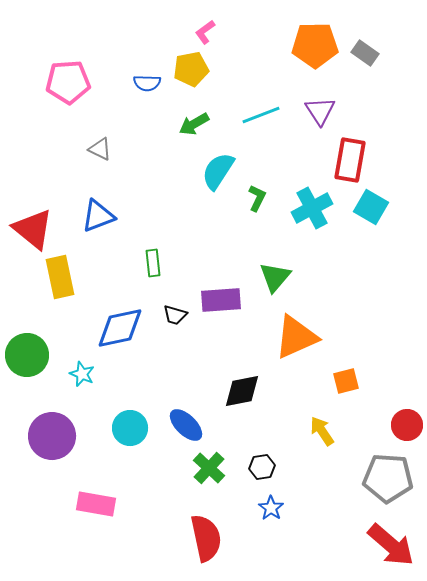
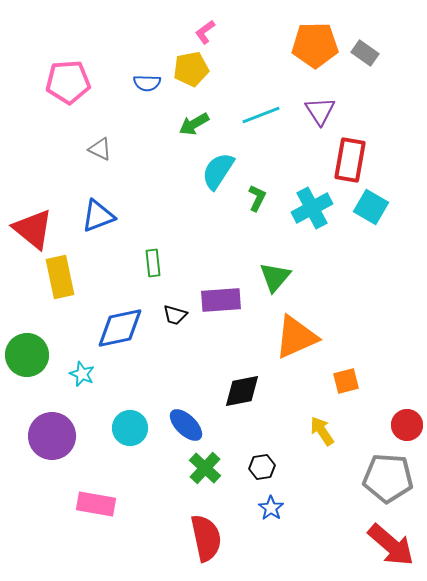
green cross: moved 4 px left
